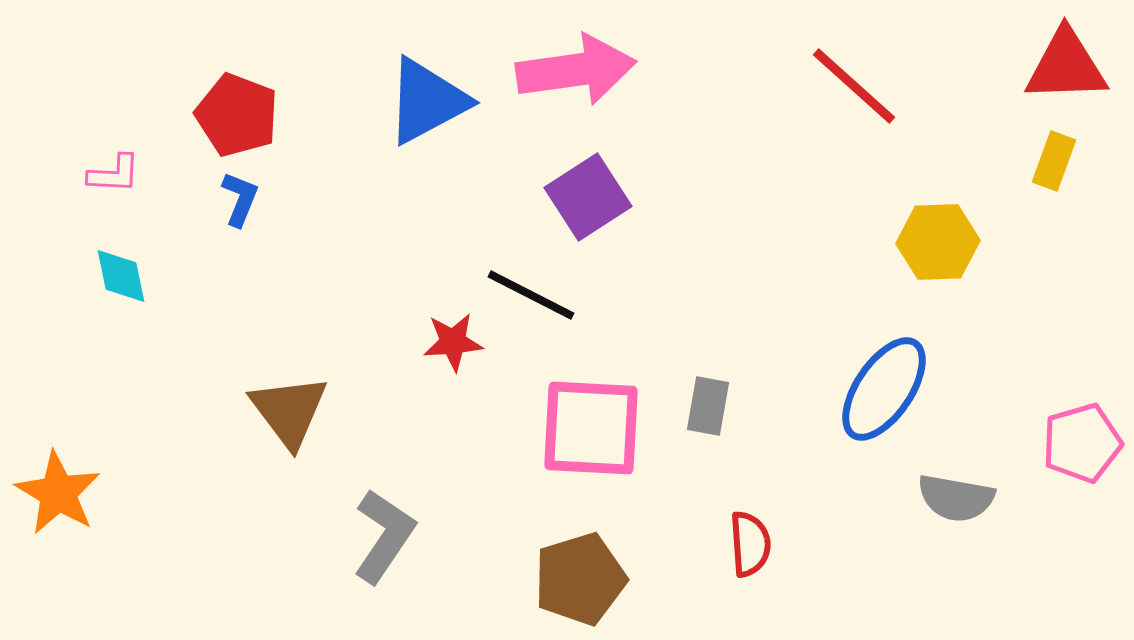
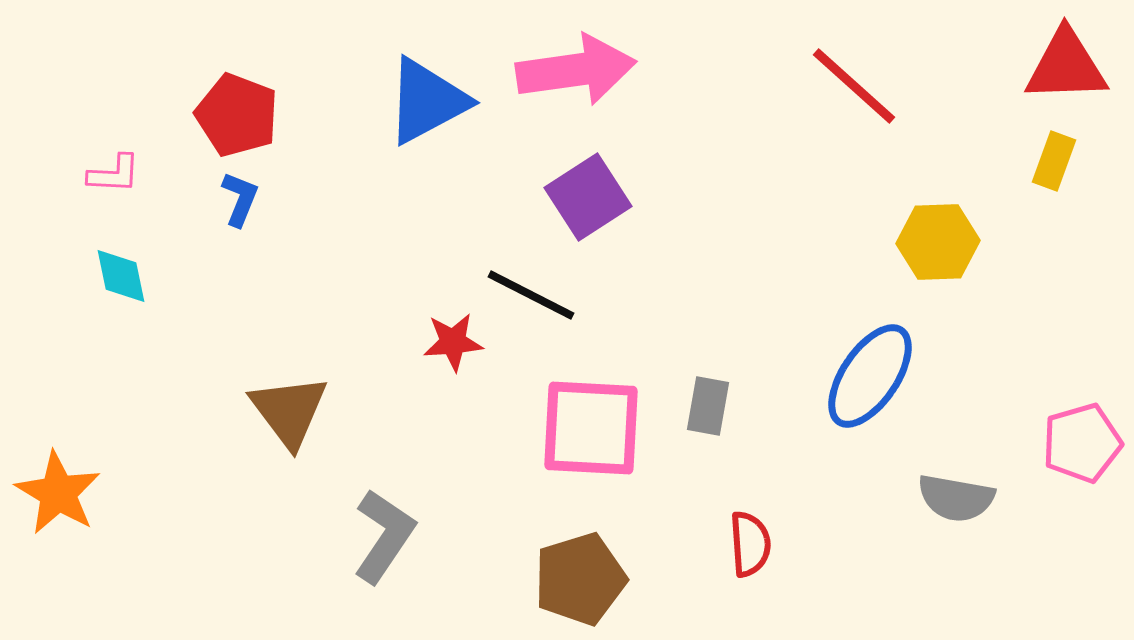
blue ellipse: moved 14 px left, 13 px up
